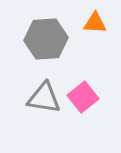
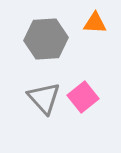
gray triangle: rotated 39 degrees clockwise
